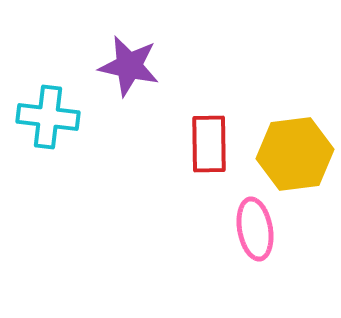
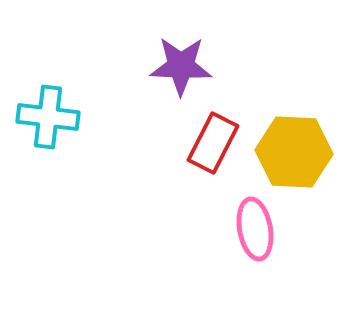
purple star: moved 52 px right; rotated 10 degrees counterclockwise
red rectangle: moved 4 px right, 1 px up; rotated 28 degrees clockwise
yellow hexagon: moved 1 px left, 2 px up; rotated 10 degrees clockwise
